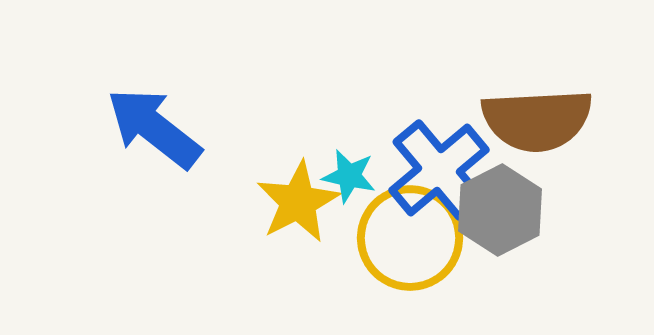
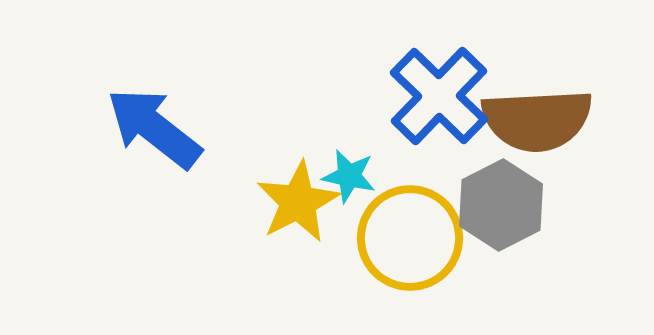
blue cross: moved 74 px up; rotated 6 degrees counterclockwise
gray hexagon: moved 1 px right, 5 px up
